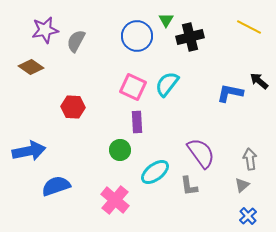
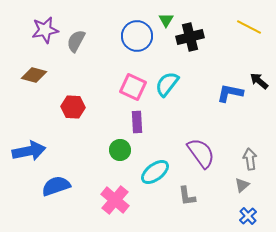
brown diamond: moved 3 px right, 8 px down; rotated 20 degrees counterclockwise
gray L-shape: moved 2 px left, 10 px down
